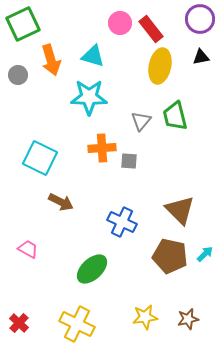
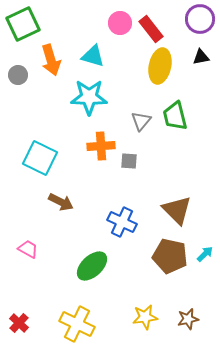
orange cross: moved 1 px left, 2 px up
brown triangle: moved 3 px left
green ellipse: moved 3 px up
